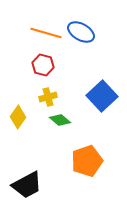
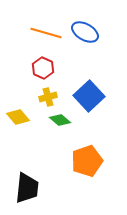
blue ellipse: moved 4 px right
red hexagon: moved 3 px down; rotated 10 degrees clockwise
blue square: moved 13 px left
yellow diamond: rotated 75 degrees counterclockwise
black trapezoid: moved 3 px down; rotated 56 degrees counterclockwise
